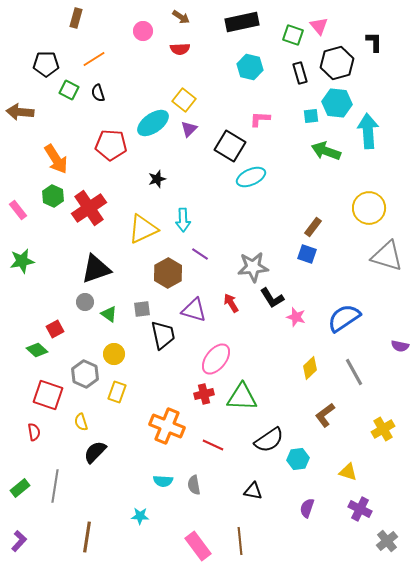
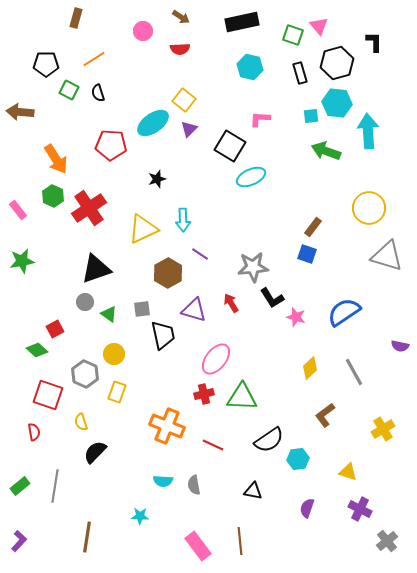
blue semicircle at (344, 318): moved 6 px up
green rectangle at (20, 488): moved 2 px up
